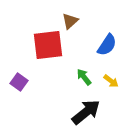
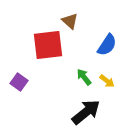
brown triangle: rotated 36 degrees counterclockwise
yellow arrow: moved 4 px left
